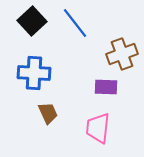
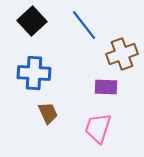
blue line: moved 9 px right, 2 px down
pink trapezoid: rotated 12 degrees clockwise
